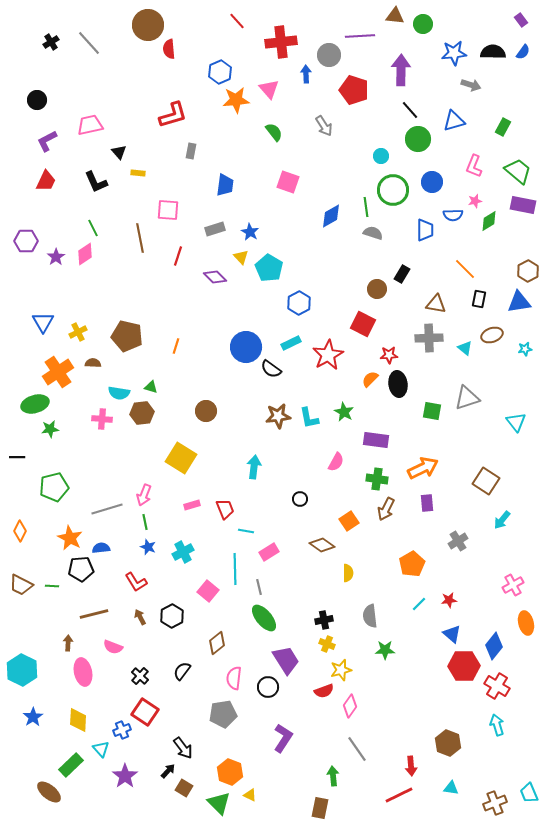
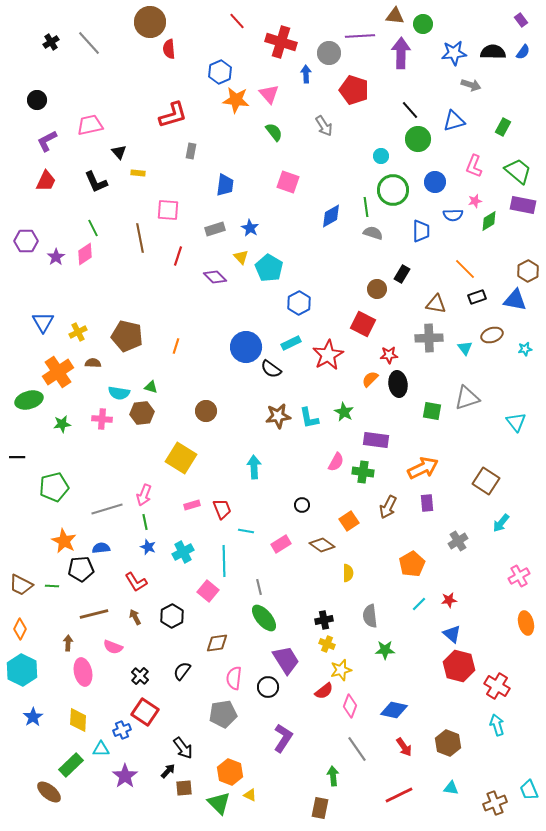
brown circle at (148, 25): moved 2 px right, 3 px up
red cross at (281, 42): rotated 24 degrees clockwise
gray circle at (329, 55): moved 2 px up
purple arrow at (401, 70): moved 17 px up
pink triangle at (269, 89): moved 5 px down
orange star at (236, 100): rotated 12 degrees clockwise
blue circle at (432, 182): moved 3 px right
blue trapezoid at (425, 230): moved 4 px left, 1 px down
blue star at (250, 232): moved 4 px up
black rectangle at (479, 299): moved 2 px left, 2 px up; rotated 60 degrees clockwise
blue triangle at (519, 302): moved 4 px left, 2 px up; rotated 20 degrees clockwise
cyan triangle at (465, 348): rotated 14 degrees clockwise
green ellipse at (35, 404): moved 6 px left, 4 px up
green star at (50, 429): moved 12 px right, 5 px up
cyan arrow at (254, 467): rotated 10 degrees counterclockwise
green cross at (377, 479): moved 14 px left, 7 px up
black circle at (300, 499): moved 2 px right, 6 px down
red trapezoid at (225, 509): moved 3 px left
brown arrow at (386, 509): moved 2 px right, 2 px up
cyan arrow at (502, 520): moved 1 px left, 3 px down
orange diamond at (20, 531): moved 98 px down
orange star at (70, 538): moved 6 px left, 3 px down
pink rectangle at (269, 552): moved 12 px right, 8 px up
cyan line at (235, 569): moved 11 px left, 8 px up
pink cross at (513, 585): moved 6 px right, 9 px up
brown arrow at (140, 617): moved 5 px left
brown diamond at (217, 643): rotated 30 degrees clockwise
blue diamond at (494, 646): moved 100 px left, 64 px down; rotated 64 degrees clockwise
red hexagon at (464, 666): moved 5 px left; rotated 16 degrees clockwise
red semicircle at (324, 691): rotated 18 degrees counterclockwise
pink diamond at (350, 706): rotated 15 degrees counterclockwise
cyan triangle at (101, 749): rotated 48 degrees counterclockwise
red arrow at (411, 766): moved 7 px left, 19 px up; rotated 30 degrees counterclockwise
brown square at (184, 788): rotated 36 degrees counterclockwise
cyan trapezoid at (529, 793): moved 3 px up
